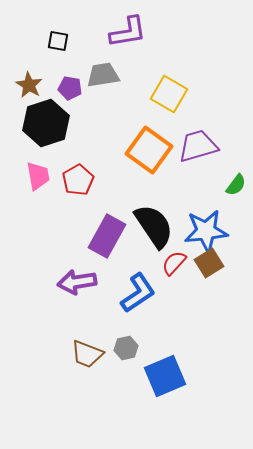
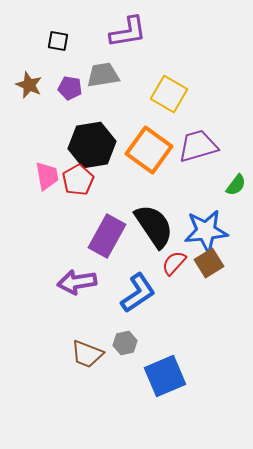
brown star: rotated 8 degrees counterclockwise
black hexagon: moved 46 px right, 22 px down; rotated 9 degrees clockwise
pink trapezoid: moved 9 px right
gray hexagon: moved 1 px left, 5 px up
